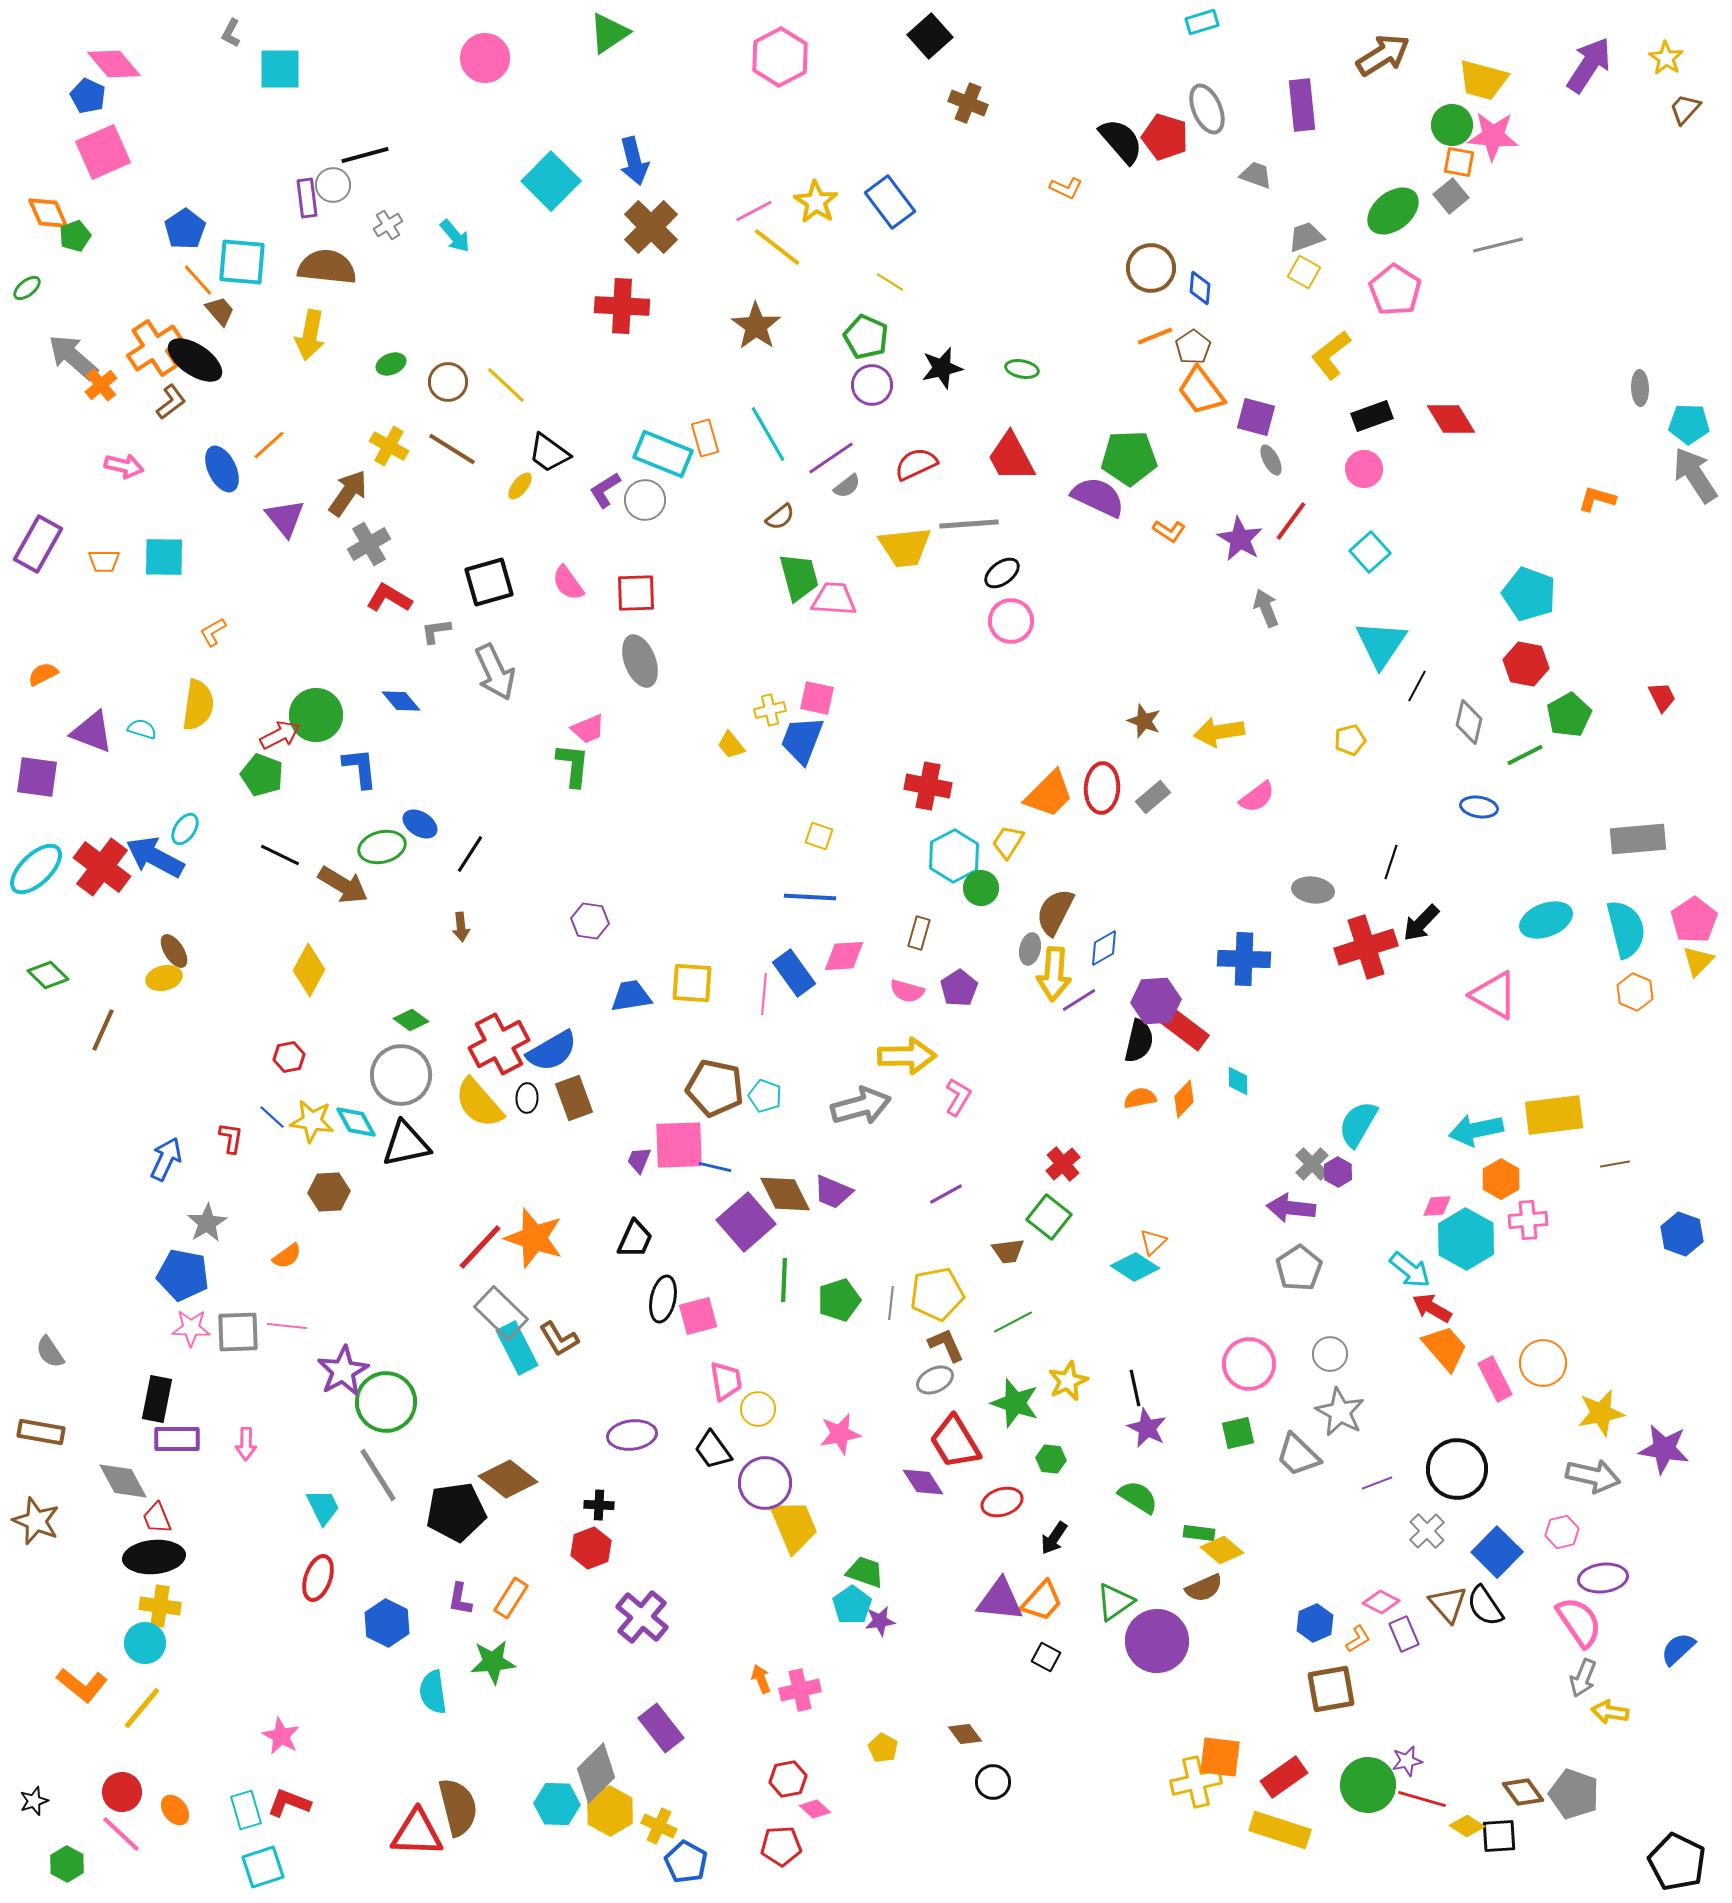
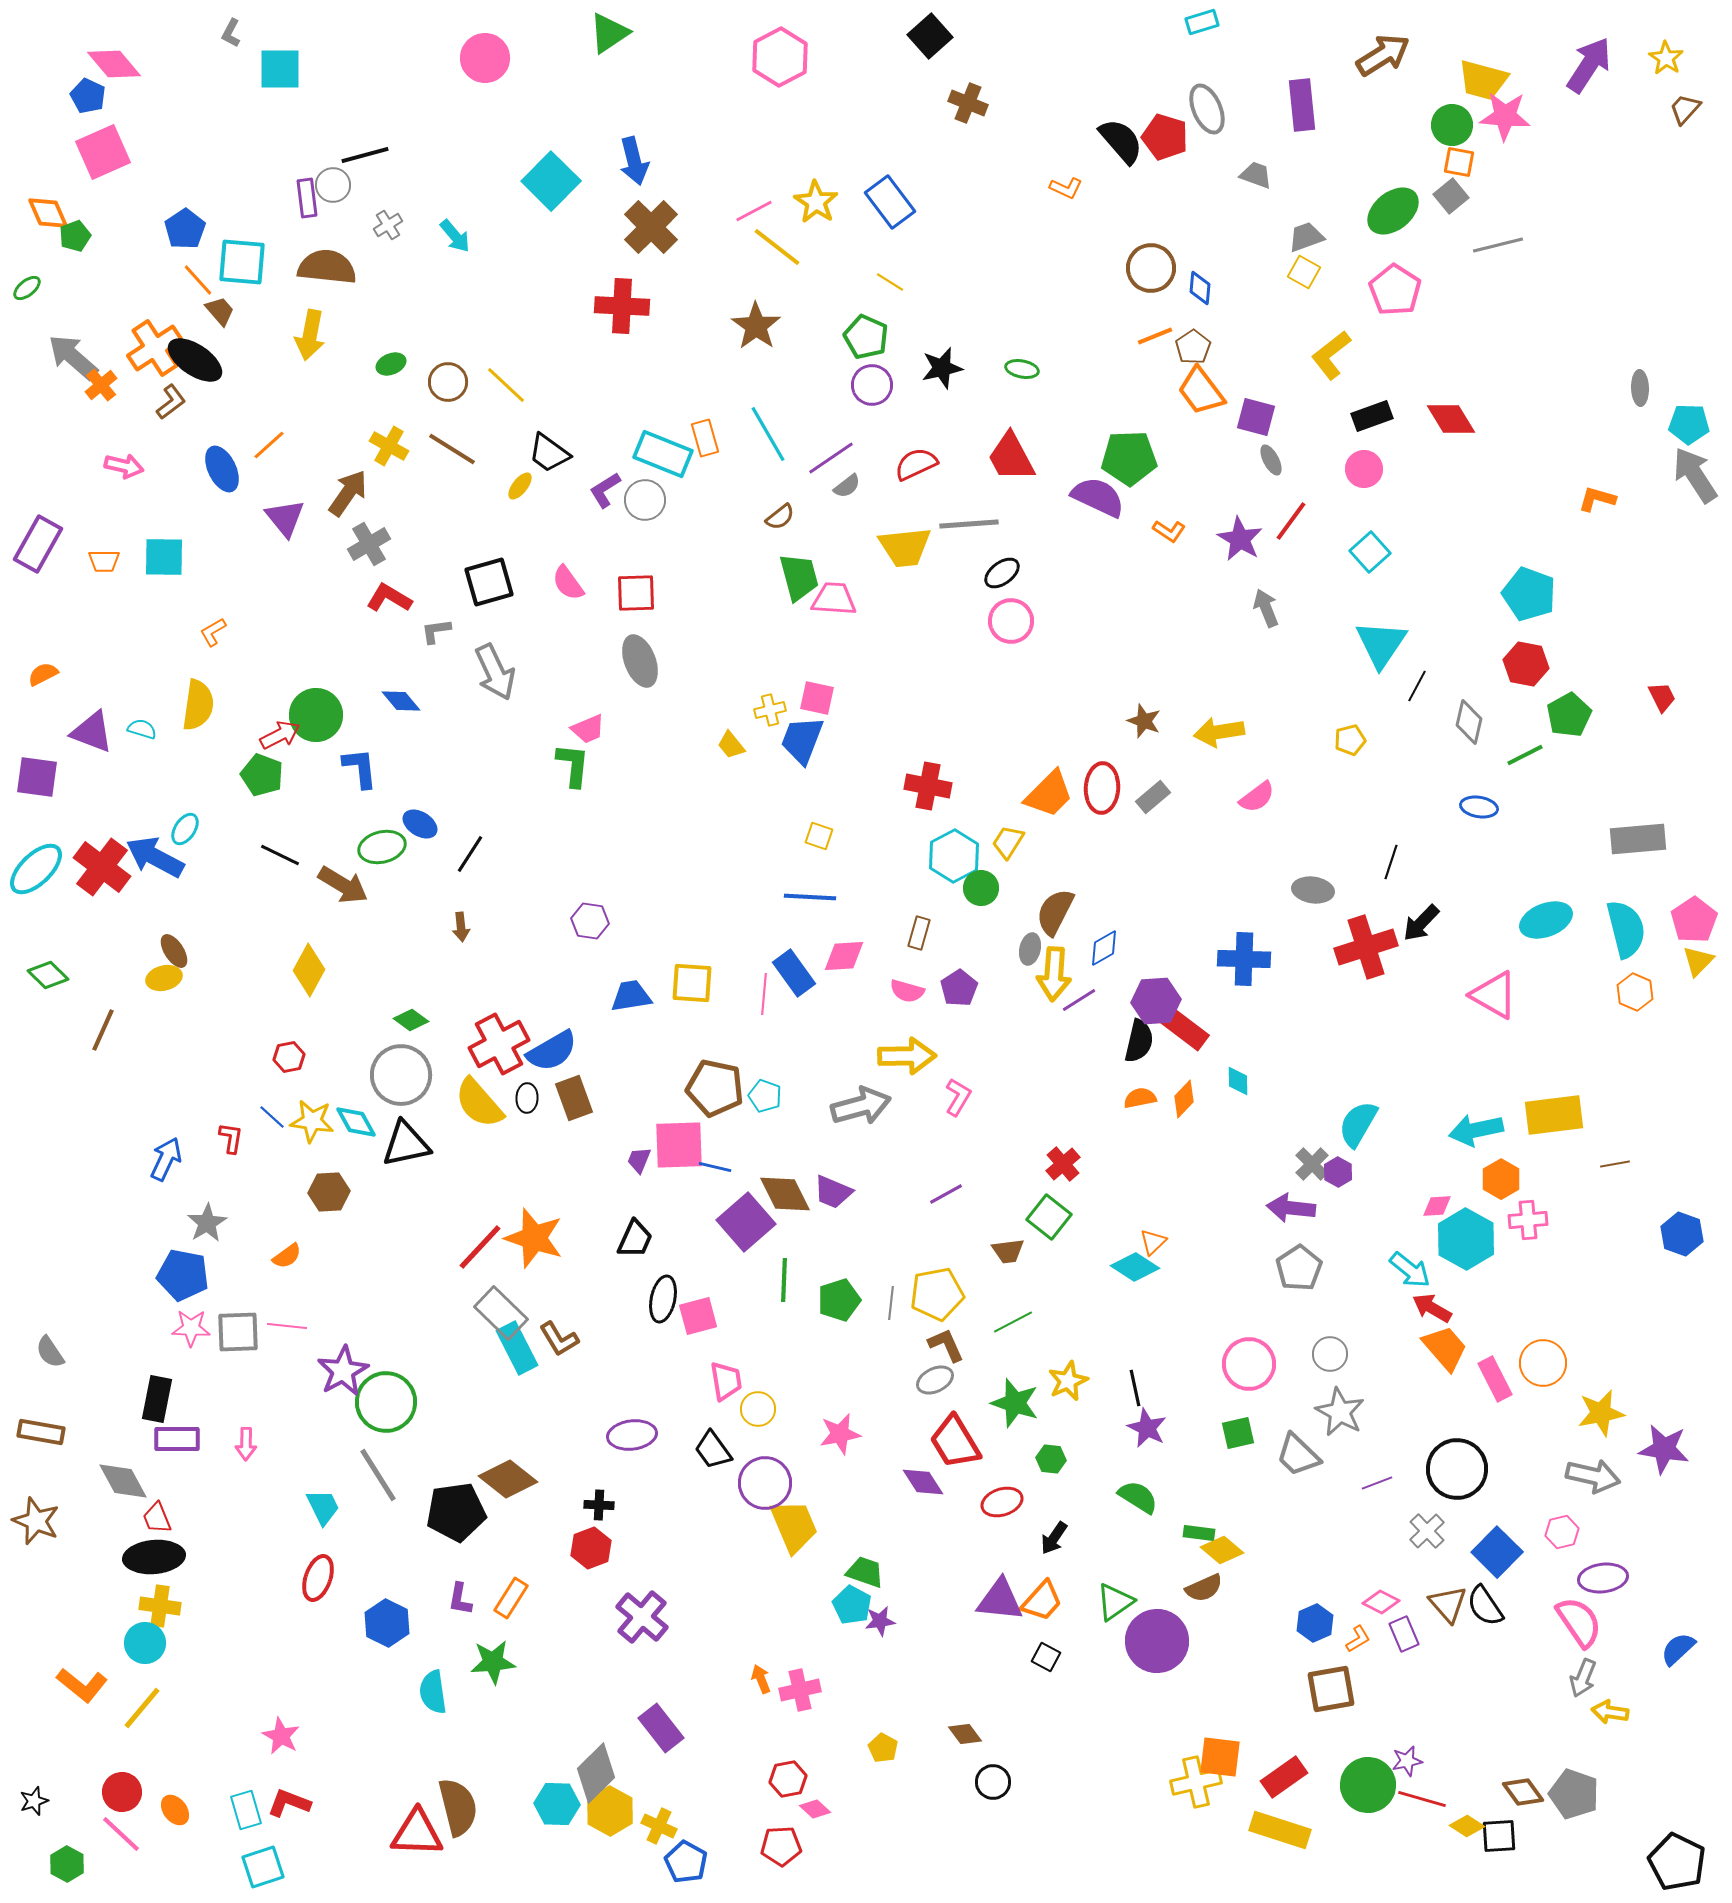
pink star at (1493, 136): moved 12 px right, 20 px up
cyan pentagon at (852, 1605): rotated 9 degrees counterclockwise
